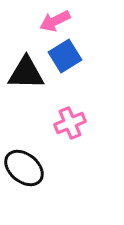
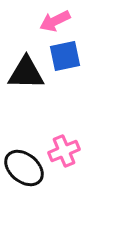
blue square: rotated 20 degrees clockwise
pink cross: moved 6 px left, 28 px down
